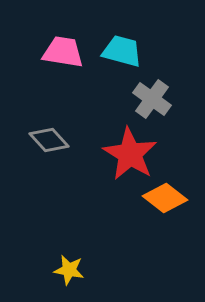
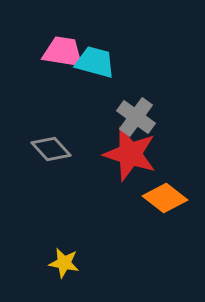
cyan trapezoid: moved 27 px left, 11 px down
gray cross: moved 16 px left, 18 px down
gray diamond: moved 2 px right, 9 px down
red star: rotated 14 degrees counterclockwise
yellow star: moved 5 px left, 7 px up
